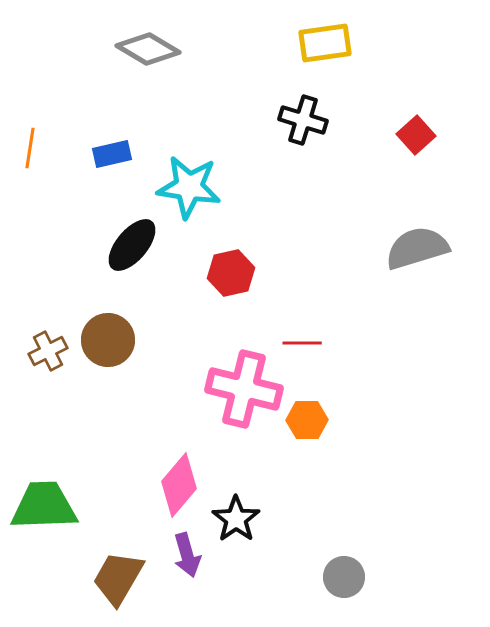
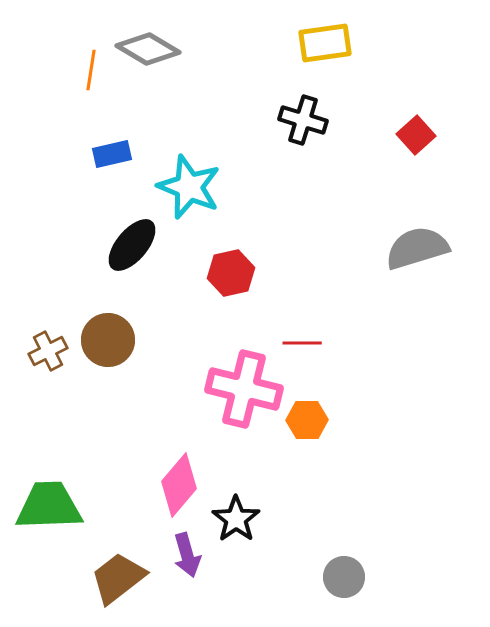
orange line: moved 61 px right, 78 px up
cyan star: rotated 14 degrees clockwise
green trapezoid: moved 5 px right
brown trapezoid: rotated 22 degrees clockwise
